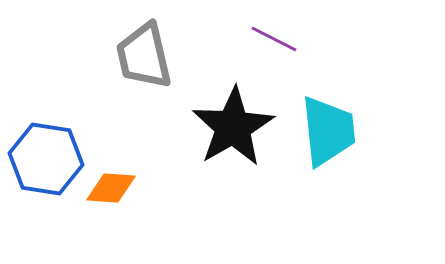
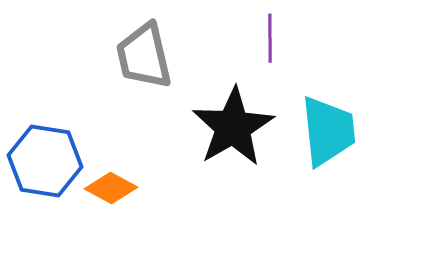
purple line: moved 4 px left, 1 px up; rotated 63 degrees clockwise
blue hexagon: moved 1 px left, 2 px down
orange diamond: rotated 24 degrees clockwise
